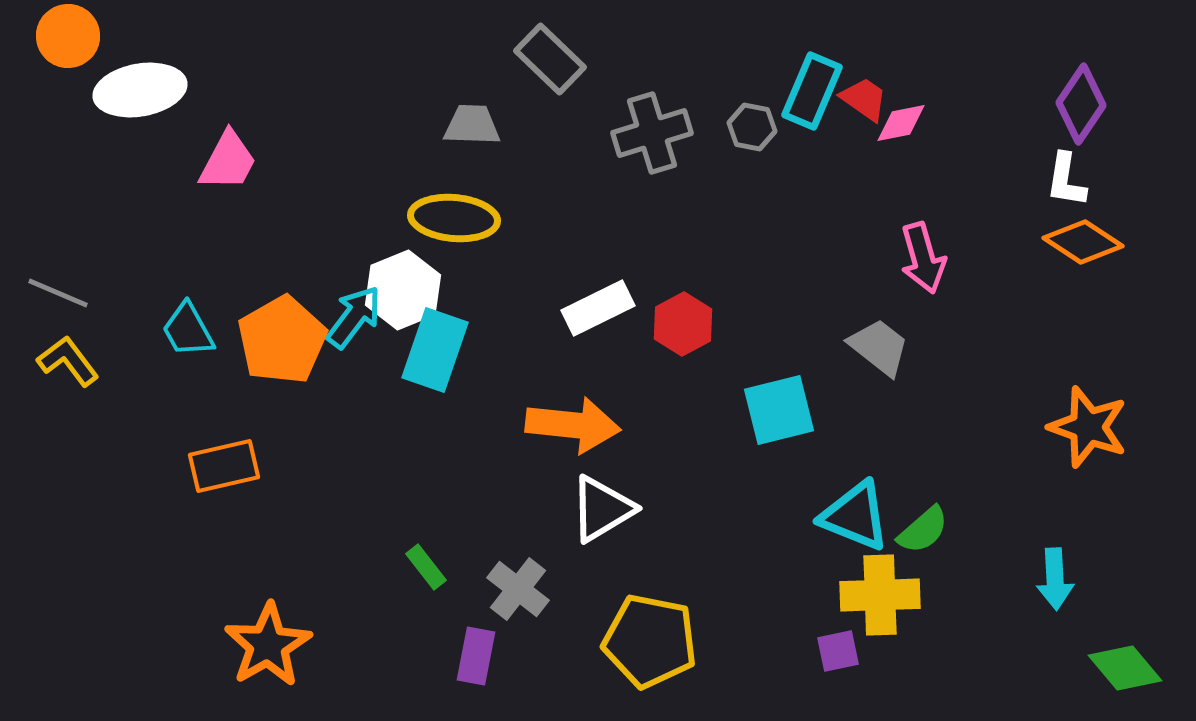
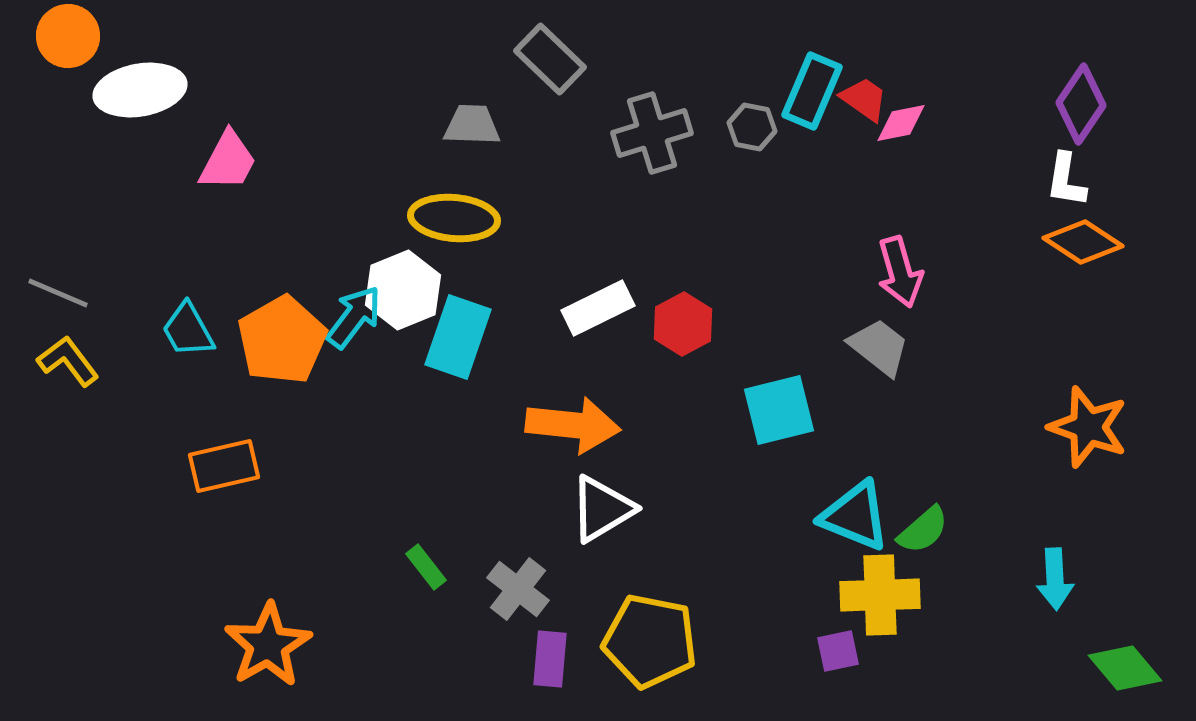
pink arrow at (923, 258): moved 23 px left, 14 px down
cyan rectangle at (435, 350): moved 23 px right, 13 px up
purple rectangle at (476, 656): moved 74 px right, 3 px down; rotated 6 degrees counterclockwise
